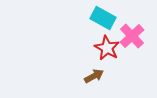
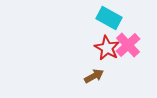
cyan rectangle: moved 6 px right
pink cross: moved 4 px left, 9 px down
